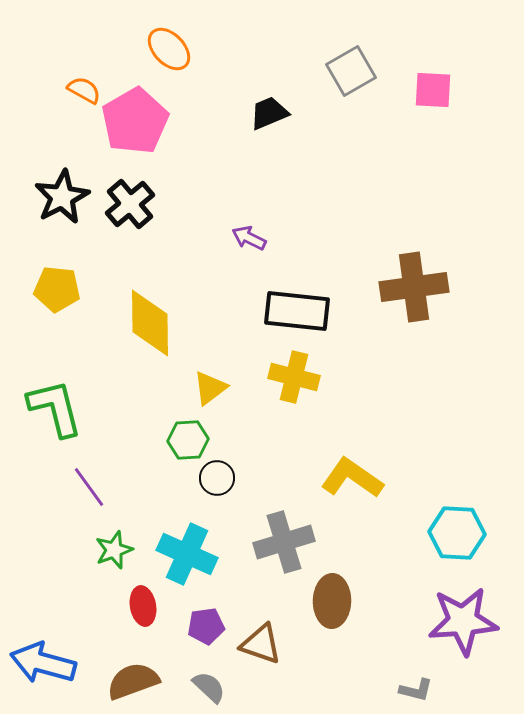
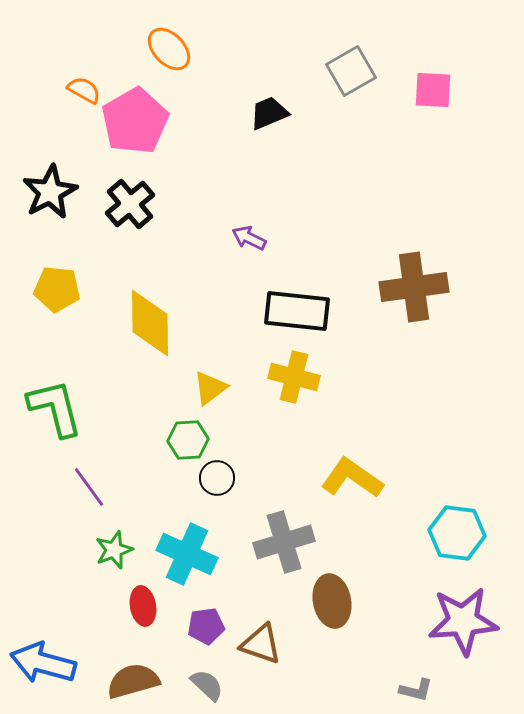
black star: moved 12 px left, 5 px up
cyan hexagon: rotated 4 degrees clockwise
brown ellipse: rotated 12 degrees counterclockwise
brown semicircle: rotated 4 degrees clockwise
gray semicircle: moved 2 px left, 2 px up
